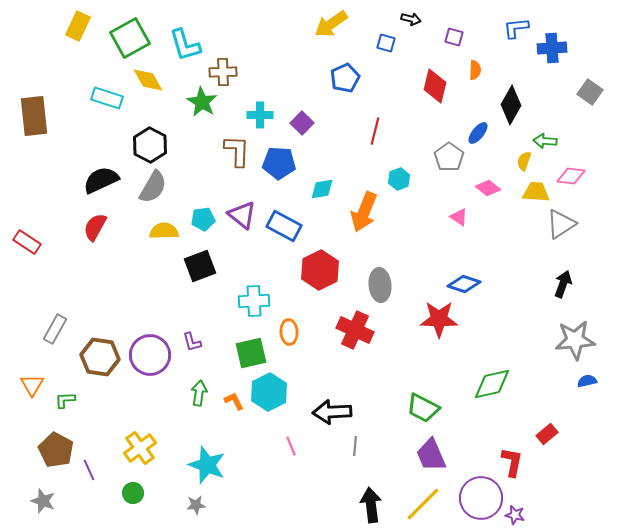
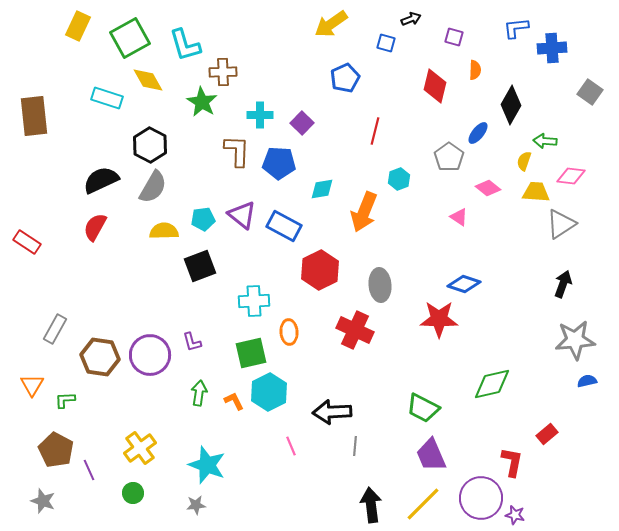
black arrow at (411, 19): rotated 36 degrees counterclockwise
